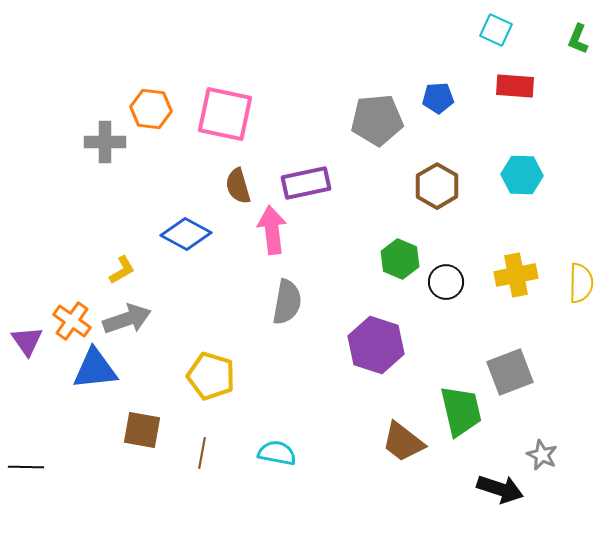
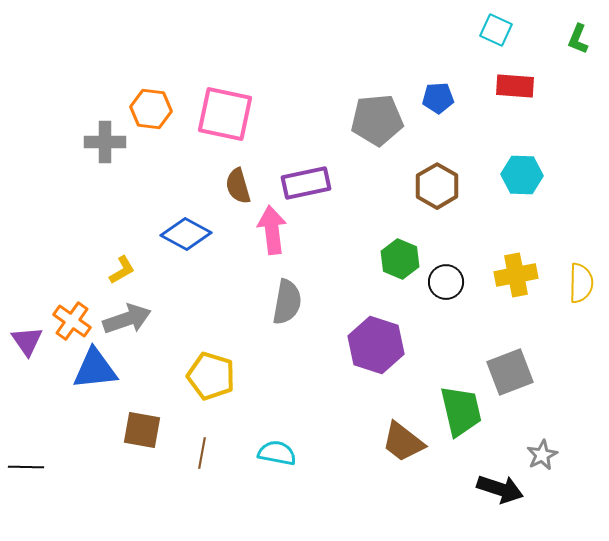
gray star: rotated 20 degrees clockwise
